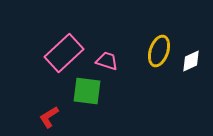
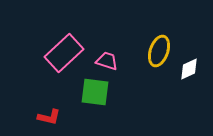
white diamond: moved 2 px left, 8 px down
green square: moved 8 px right, 1 px down
red L-shape: rotated 135 degrees counterclockwise
